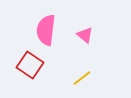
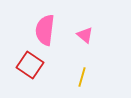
pink semicircle: moved 1 px left
yellow line: moved 1 px up; rotated 36 degrees counterclockwise
